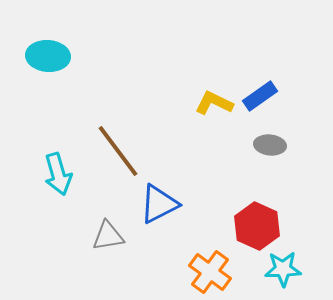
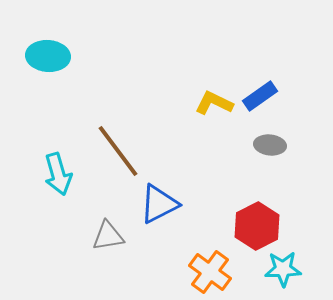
red hexagon: rotated 9 degrees clockwise
